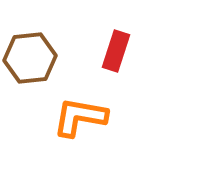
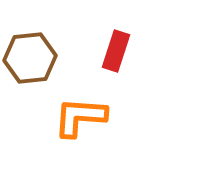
orange L-shape: rotated 6 degrees counterclockwise
